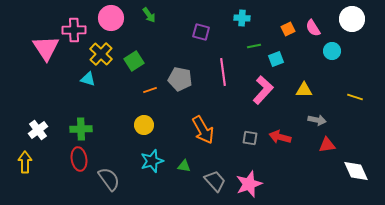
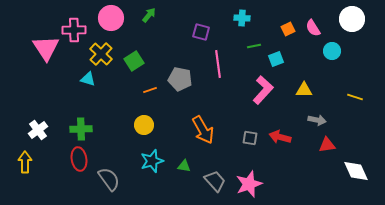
green arrow: rotated 105 degrees counterclockwise
pink line: moved 5 px left, 8 px up
